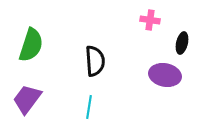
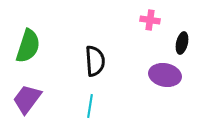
green semicircle: moved 3 px left, 1 px down
cyan line: moved 1 px right, 1 px up
